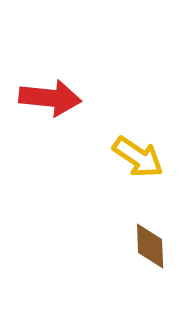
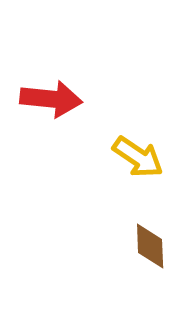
red arrow: moved 1 px right, 1 px down
